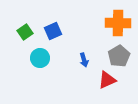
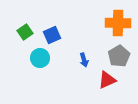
blue square: moved 1 px left, 4 px down
